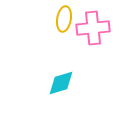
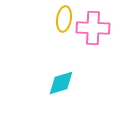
pink cross: rotated 8 degrees clockwise
